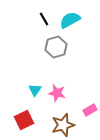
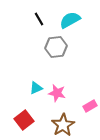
black line: moved 5 px left
gray hexagon: rotated 10 degrees clockwise
cyan triangle: moved 1 px right, 2 px up; rotated 32 degrees clockwise
pink rectangle: moved 4 px up
red square: rotated 12 degrees counterclockwise
brown star: rotated 15 degrees counterclockwise
